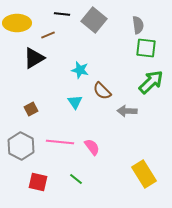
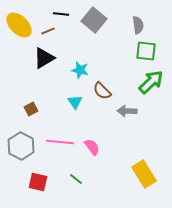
black line: moved 1 px left
yellow ellipse: moved 2 px right, 2 px down; rotated 44 degrees clockwise
brown line: moved 4 px up
green square: moved 3 px down
black triangle: moved 10 px right
